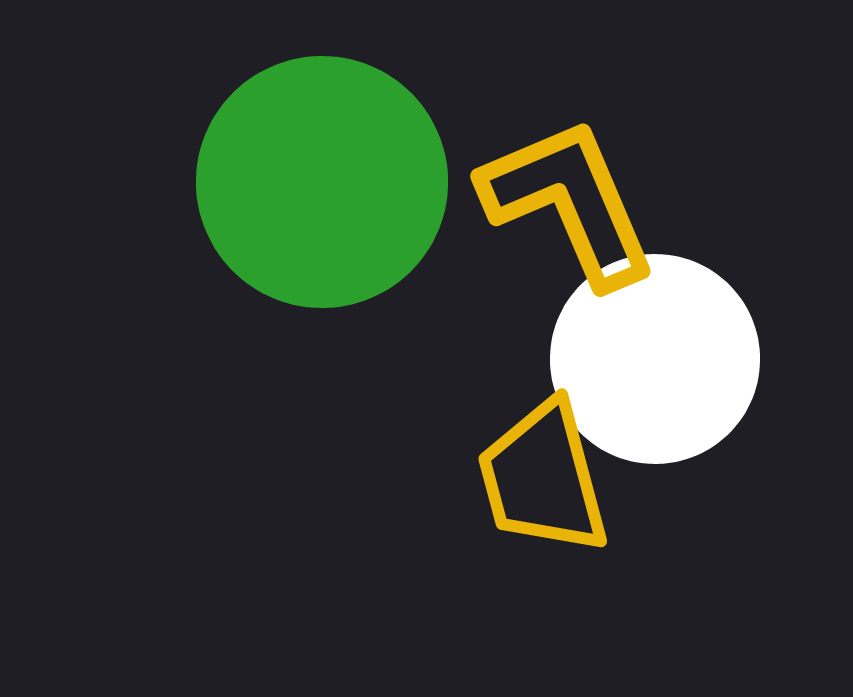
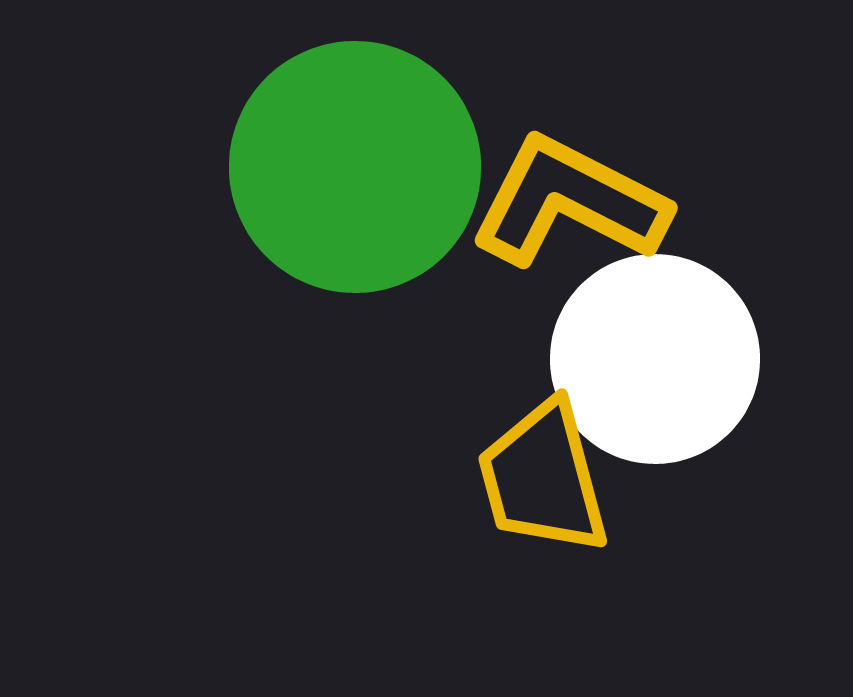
green circle: moved 33 px right, 15 px up
yellow L-shape: rotated 40 degrees counterclockwise
